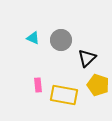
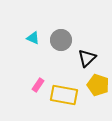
pink rectangle: rotated 40 degrees clockwise
